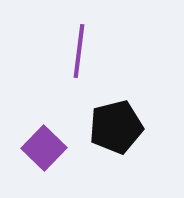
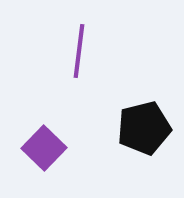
black pentagon: moved 28 px right, 1 px down
